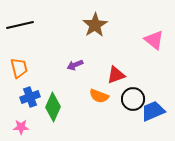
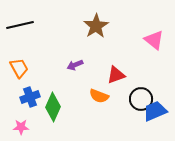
brown star: moved 1 px right, 1 px down
orange trapezoid: rotated 15 degrees counterclockwise
black circle: moved 8 px right
blue trapezoid: moved 2 px right
